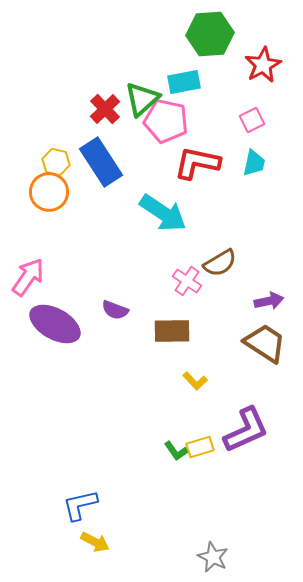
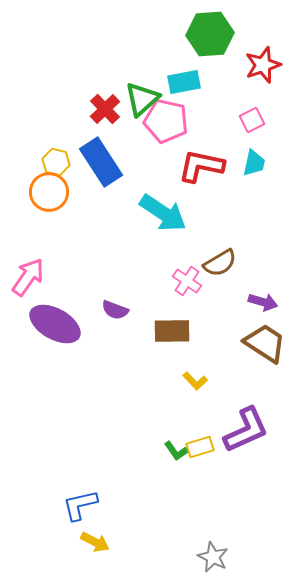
red star: rotated 9 degrees clockwise
red L-shape: moved 4 px right, 3 px down
purple arrow: moved 6 px left, 1 px down; rotated 28 degrees clockwise
